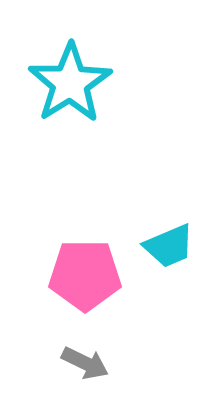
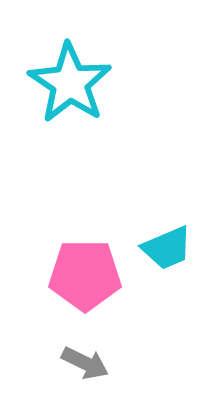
cyan star: rotated 6 degrees counterclockwise
cyan trapezoid: moved 2 px left, 2 px down
